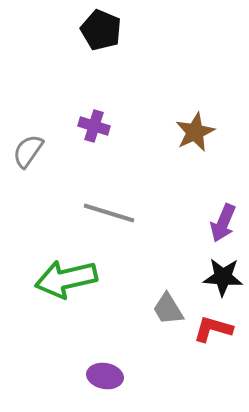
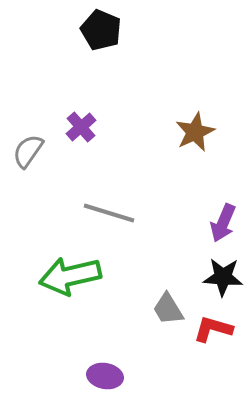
purple cross: moved 13 px left, 1 px down; rotated 32 degrees clockwise
green arrow: moved 4 px right, 3 px up
